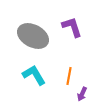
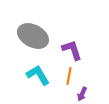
purple L-shape: moved 23 px down
cyan L-shape: moved 4 px right
